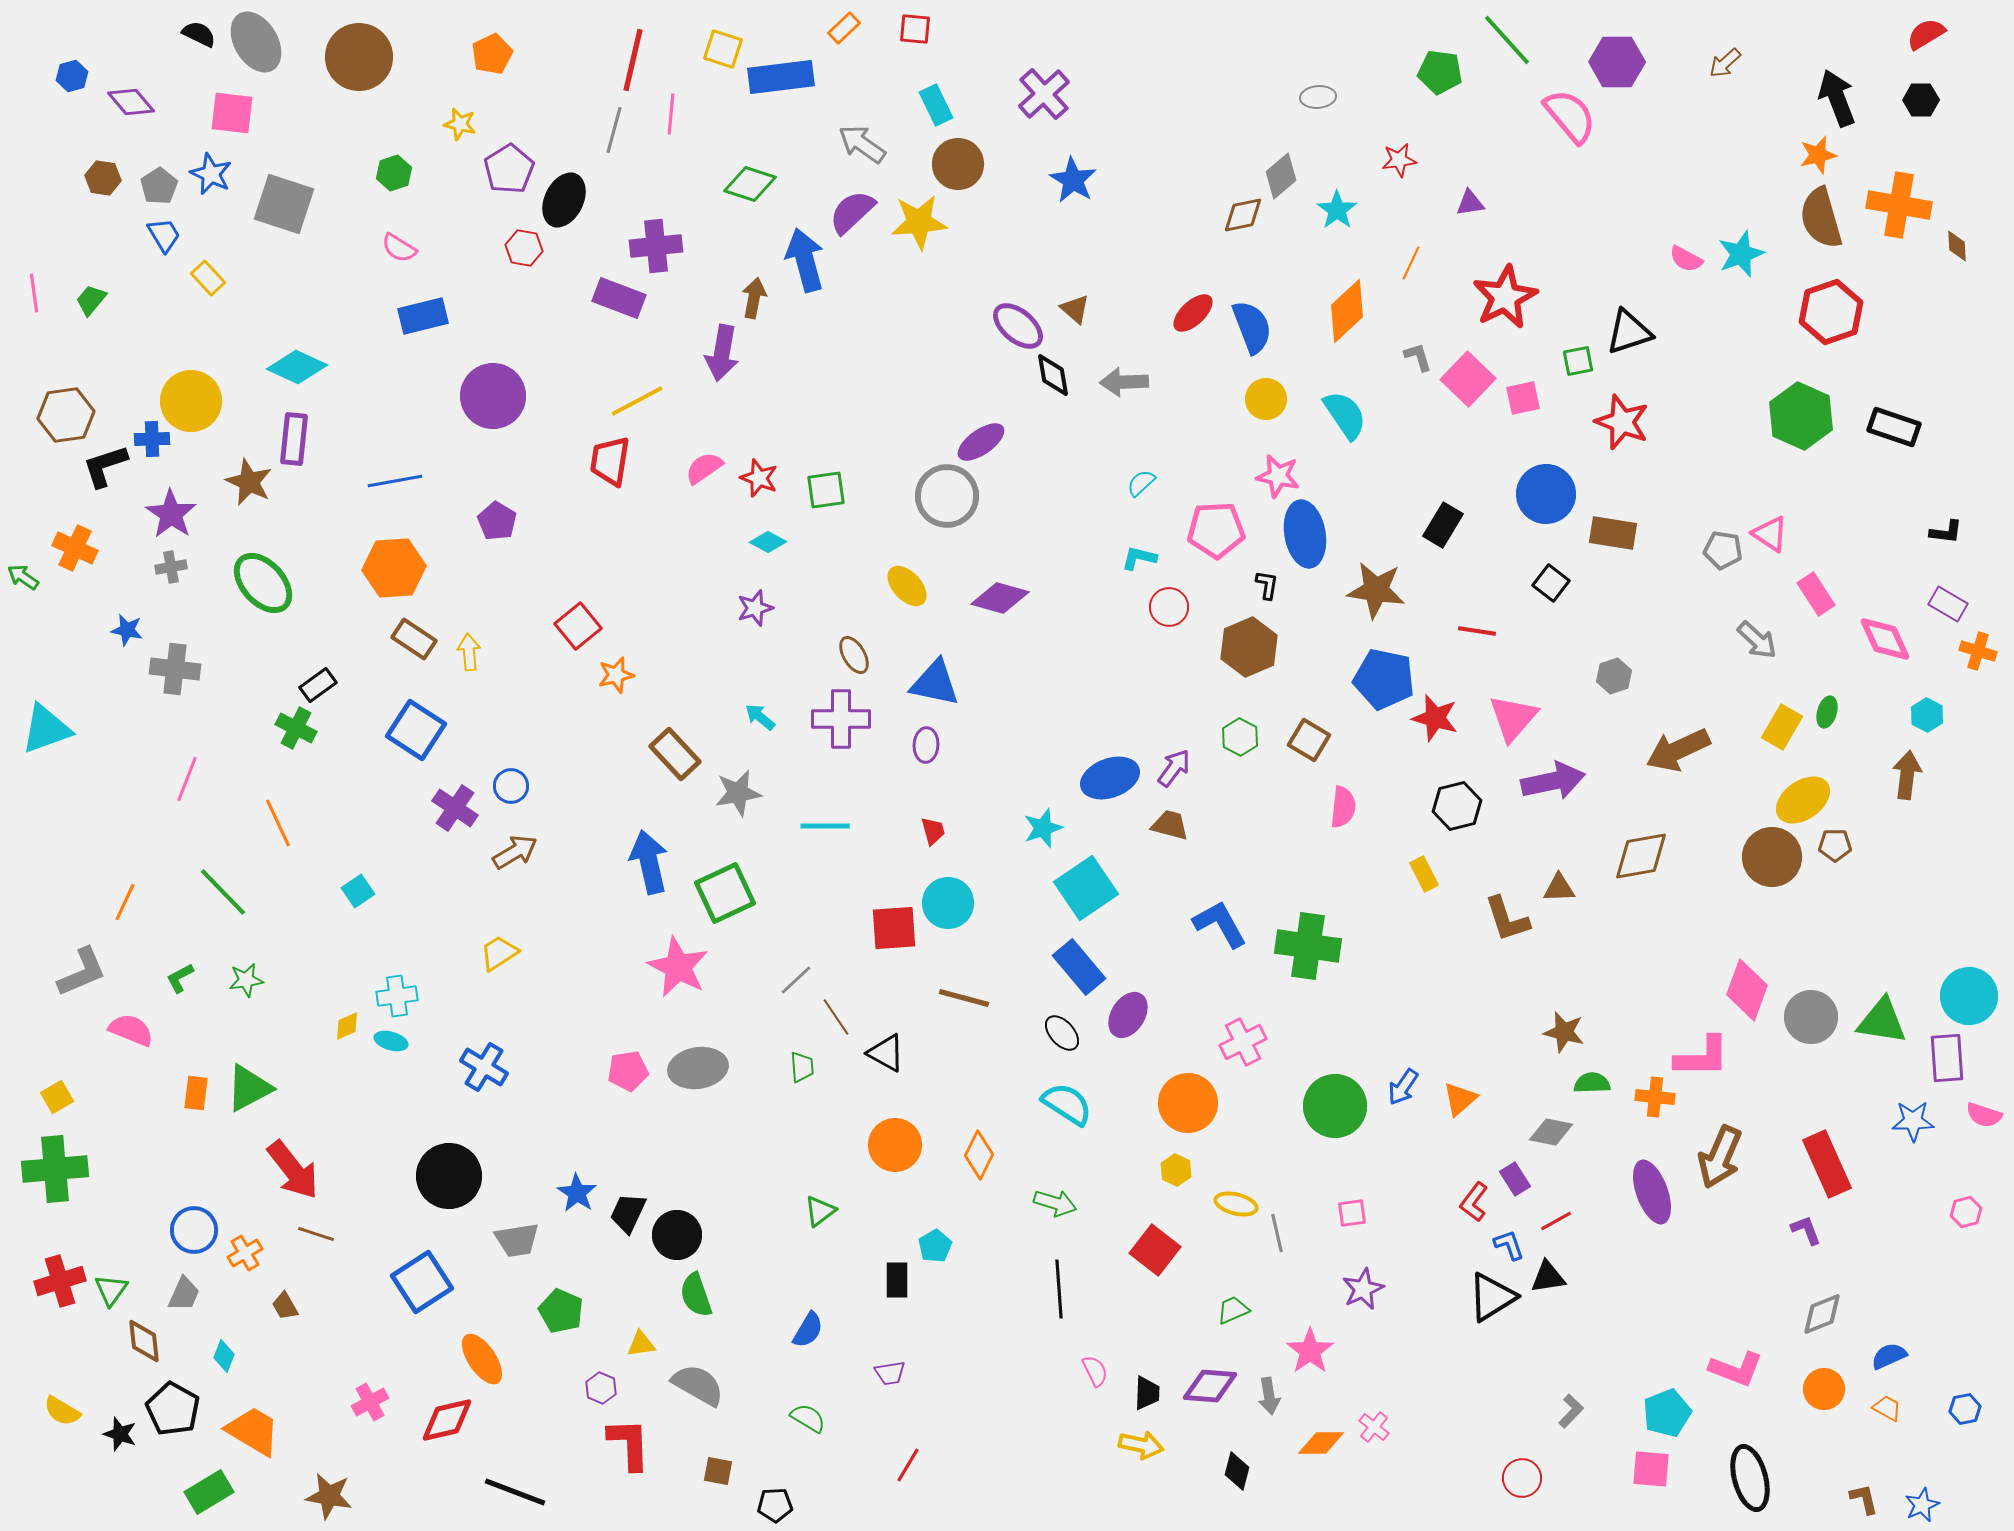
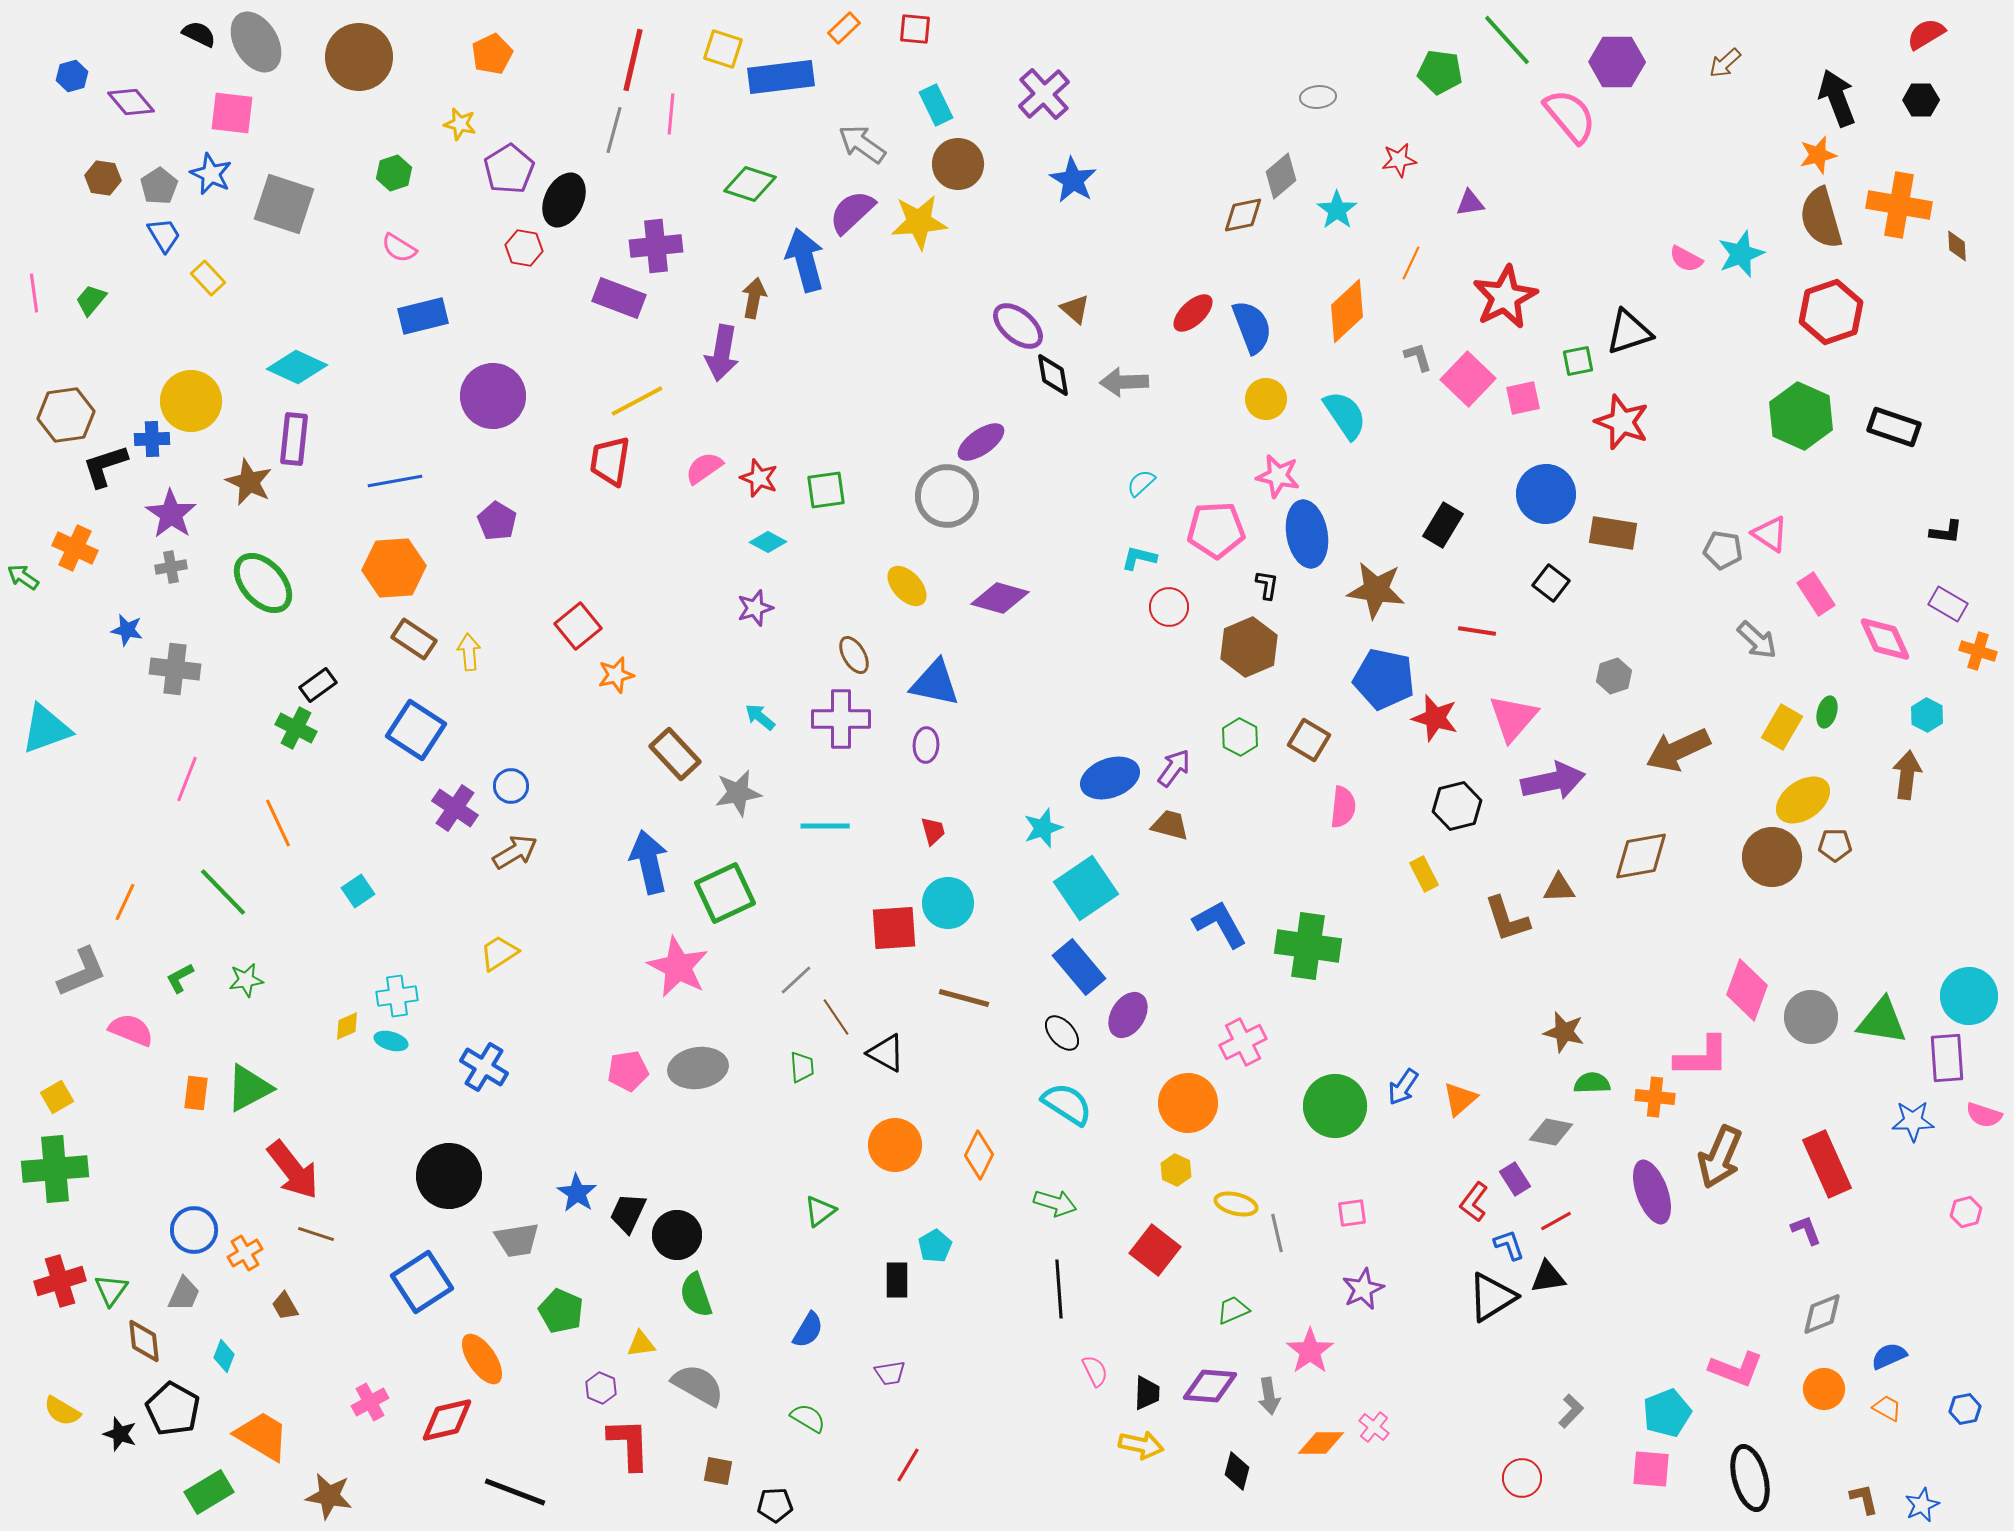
blue ellipse at (1305, 534): moved 2 px right
orange trapezoid at (253, 1431): moved 9 px right, 5 px down
